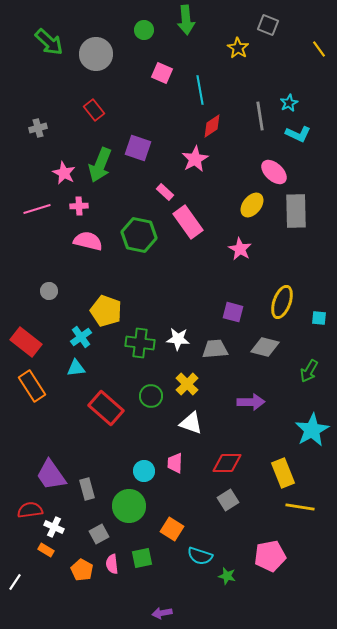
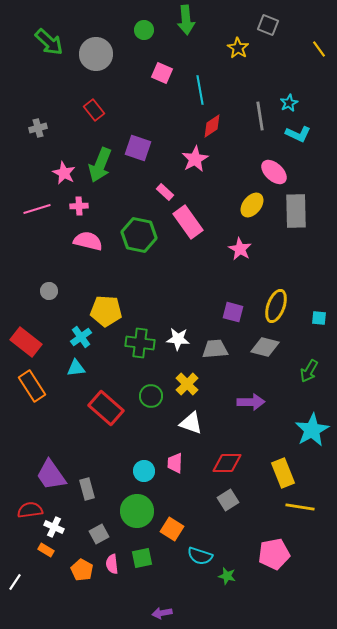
yellow ellipse at (282, 302): moved 6 px left, 4 px down
yellow pentagon at (106, 311): rotated 16 degrees counterclockwise
green circle at (129, 506): moved 8 px right, 5 px down
pink pentagon at (270, 556): moved 4 px right, 2 px up
